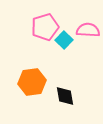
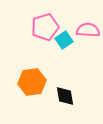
cyan square: rotated 12 degrees clockwise
